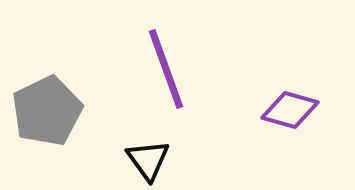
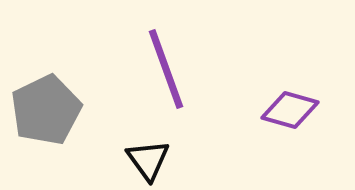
gray pentagon: moved 1 px left, 1 px up
